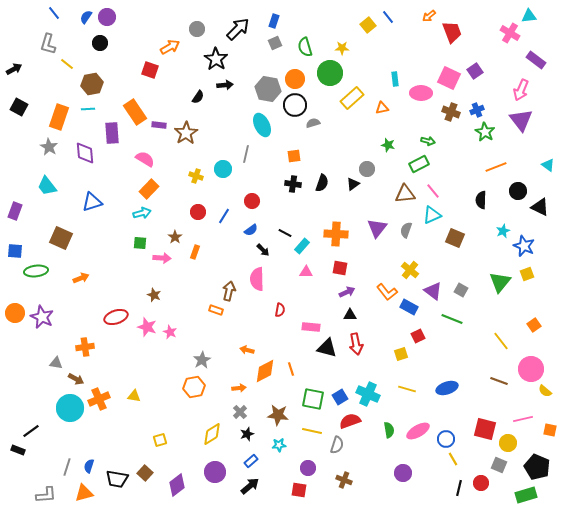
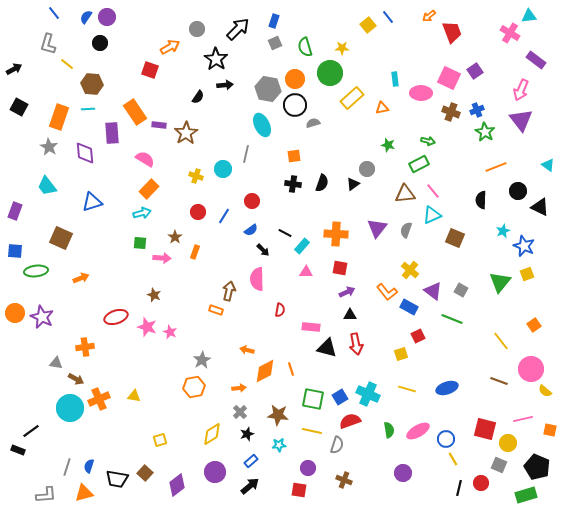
brown hexagon at (92, 84): rotated 15 degrees clockwise
